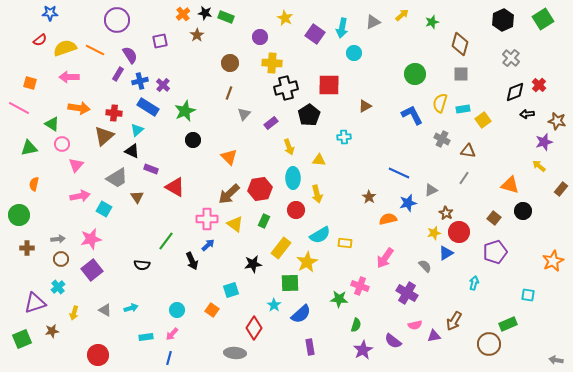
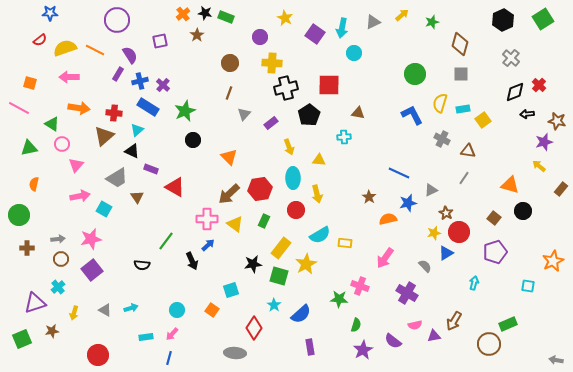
brown triangle at (365, 106): moved 7 px left, 7 px down; rotated 40 degrees clockwise
yellow star at (307, 262): moved 1 px left, 2 px down
green square at (290, 283): moved 11 px left, 7 px up; rotated 18 degrees clockwise
cyan square at (528, 295): moved 9 px up
